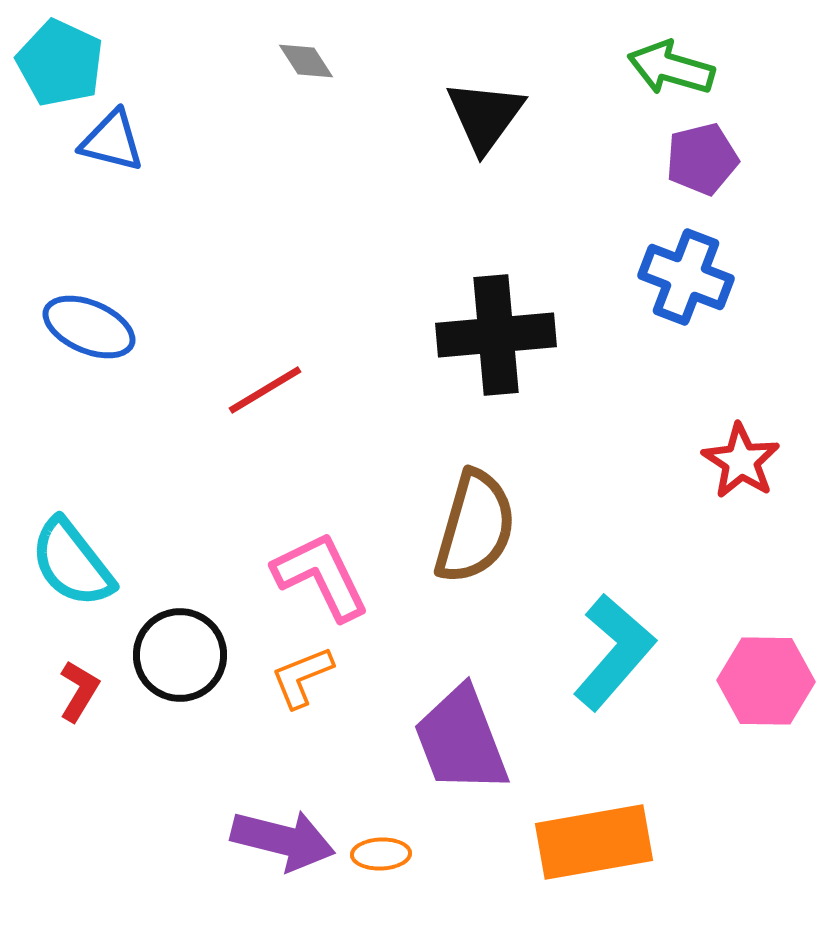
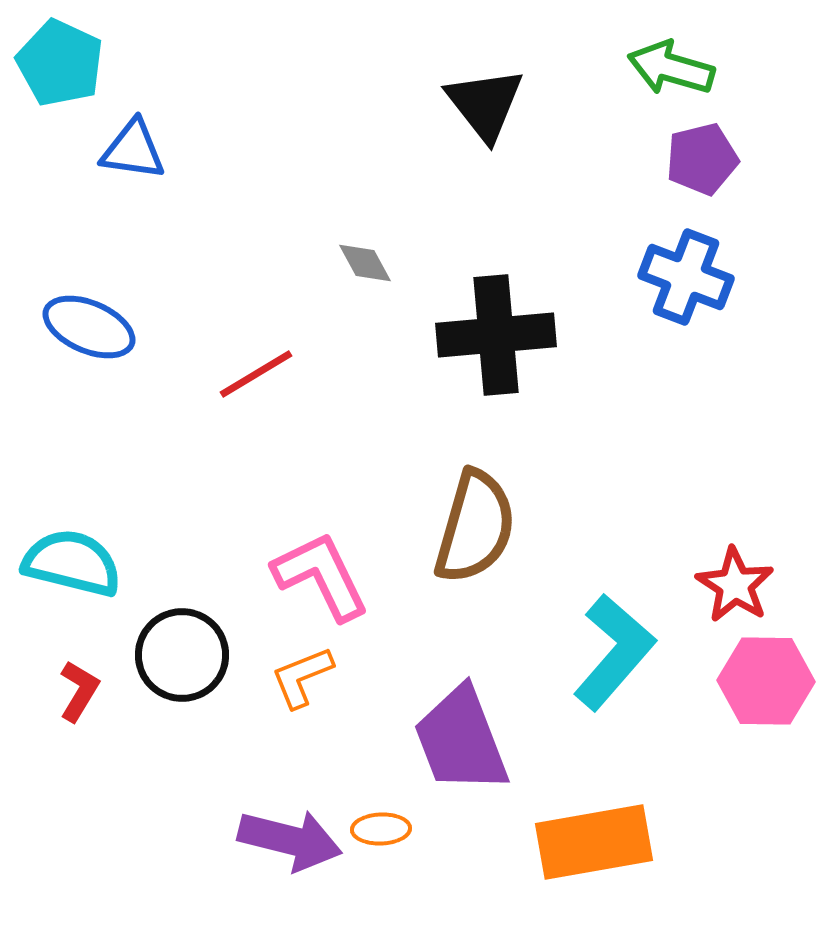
gray diamond: moved 59 px right, 202 px down; rotated 4 degrees clockwise
black triangle: moved 12 px up; rotated 14 degrees counterclockwise
blue triangle: moved 21 px right, 9 px down; rotated 6 degrees counterclockwise
red line: moved 9 px left, 16 px up
red star: moved 6 px left, 124 px down
cyan semicircle: rotated 142 degrees clockwise
black circle: moved 2 px right
purple arrow: moved 7 px right
orange ellipse: moved 25 px up
